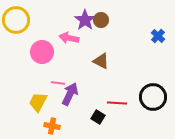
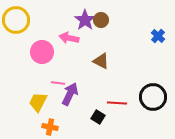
orange cross: moved 2 px left, 1 px down
